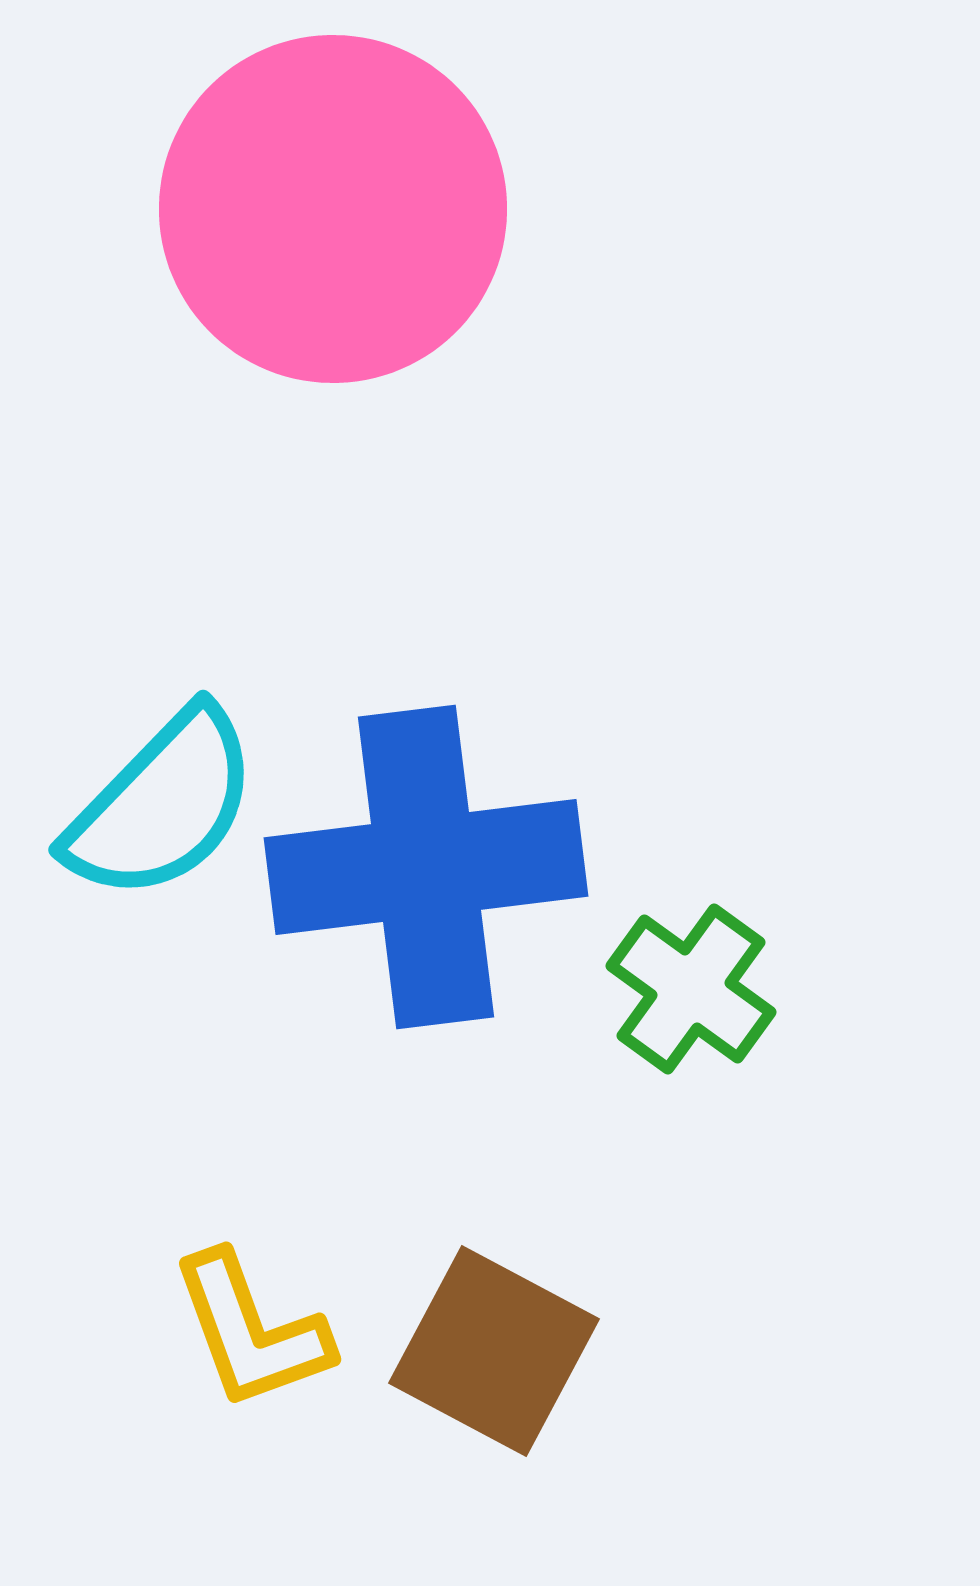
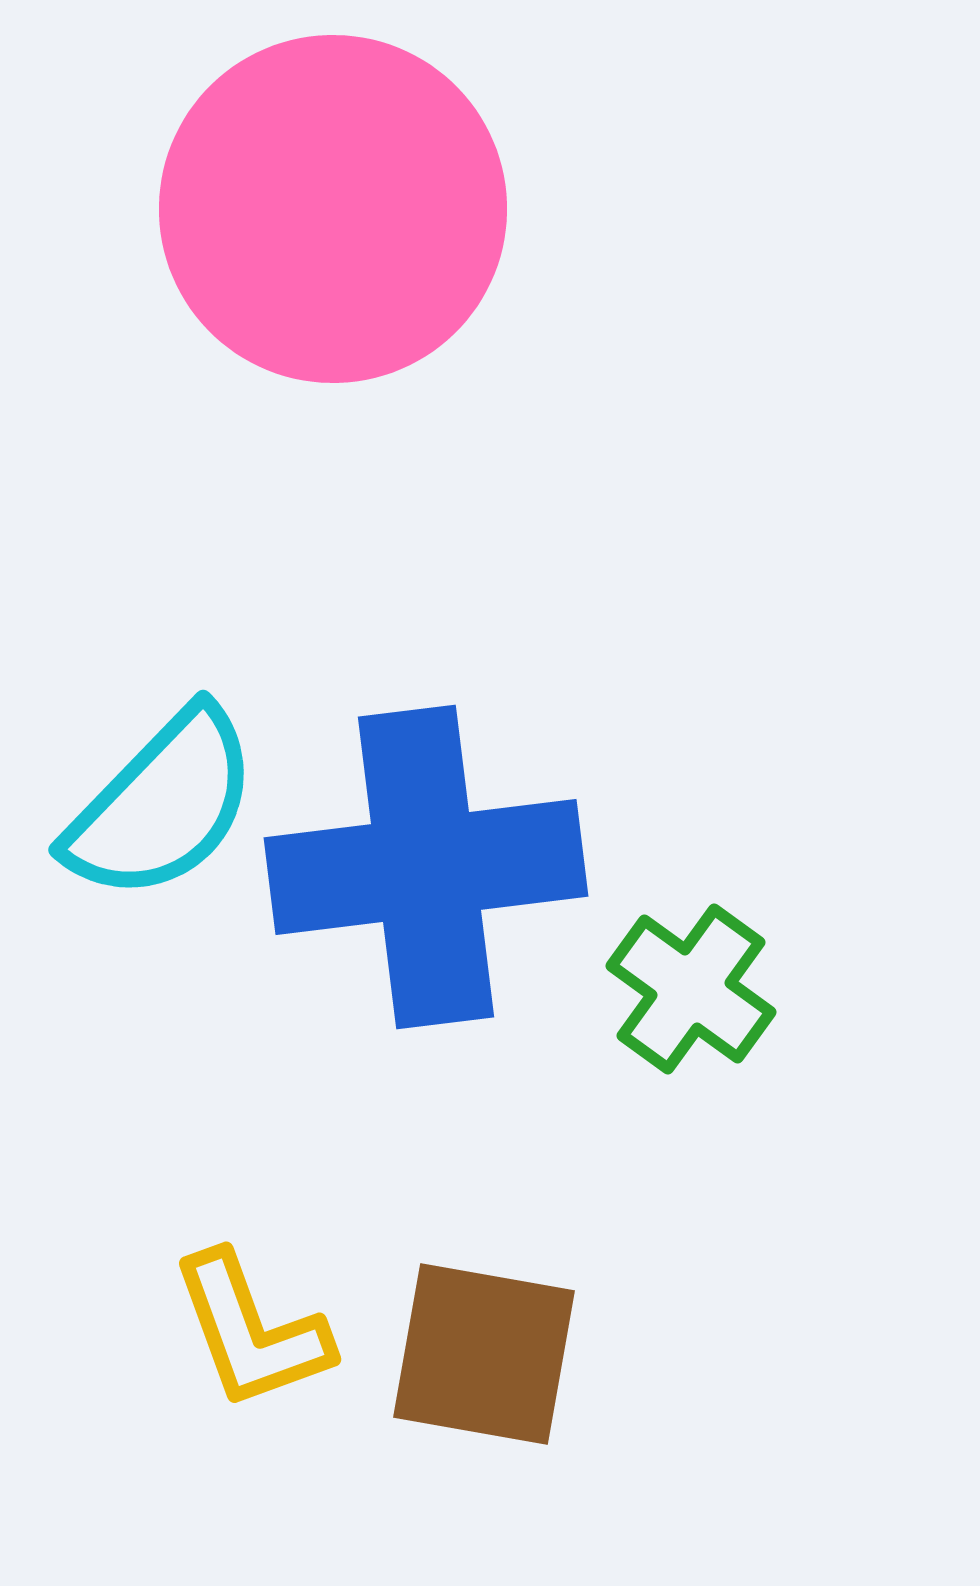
brown square: moved 10 px left, 3 px down; rotated 18 degrees counterclockwise
